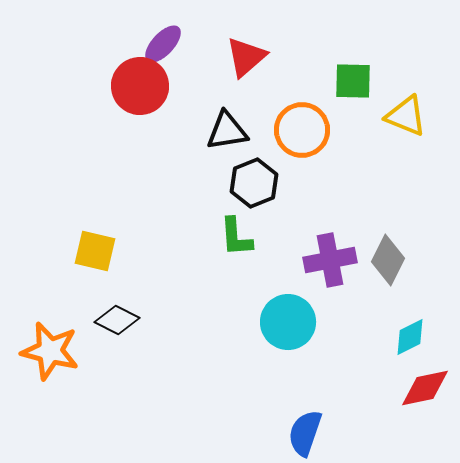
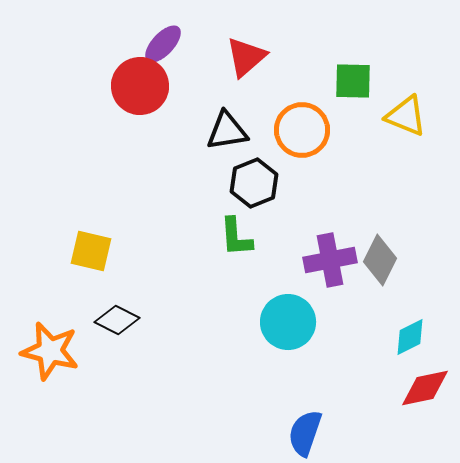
yellow square: moved 4 px left
gray diamond: moved 8 px left
